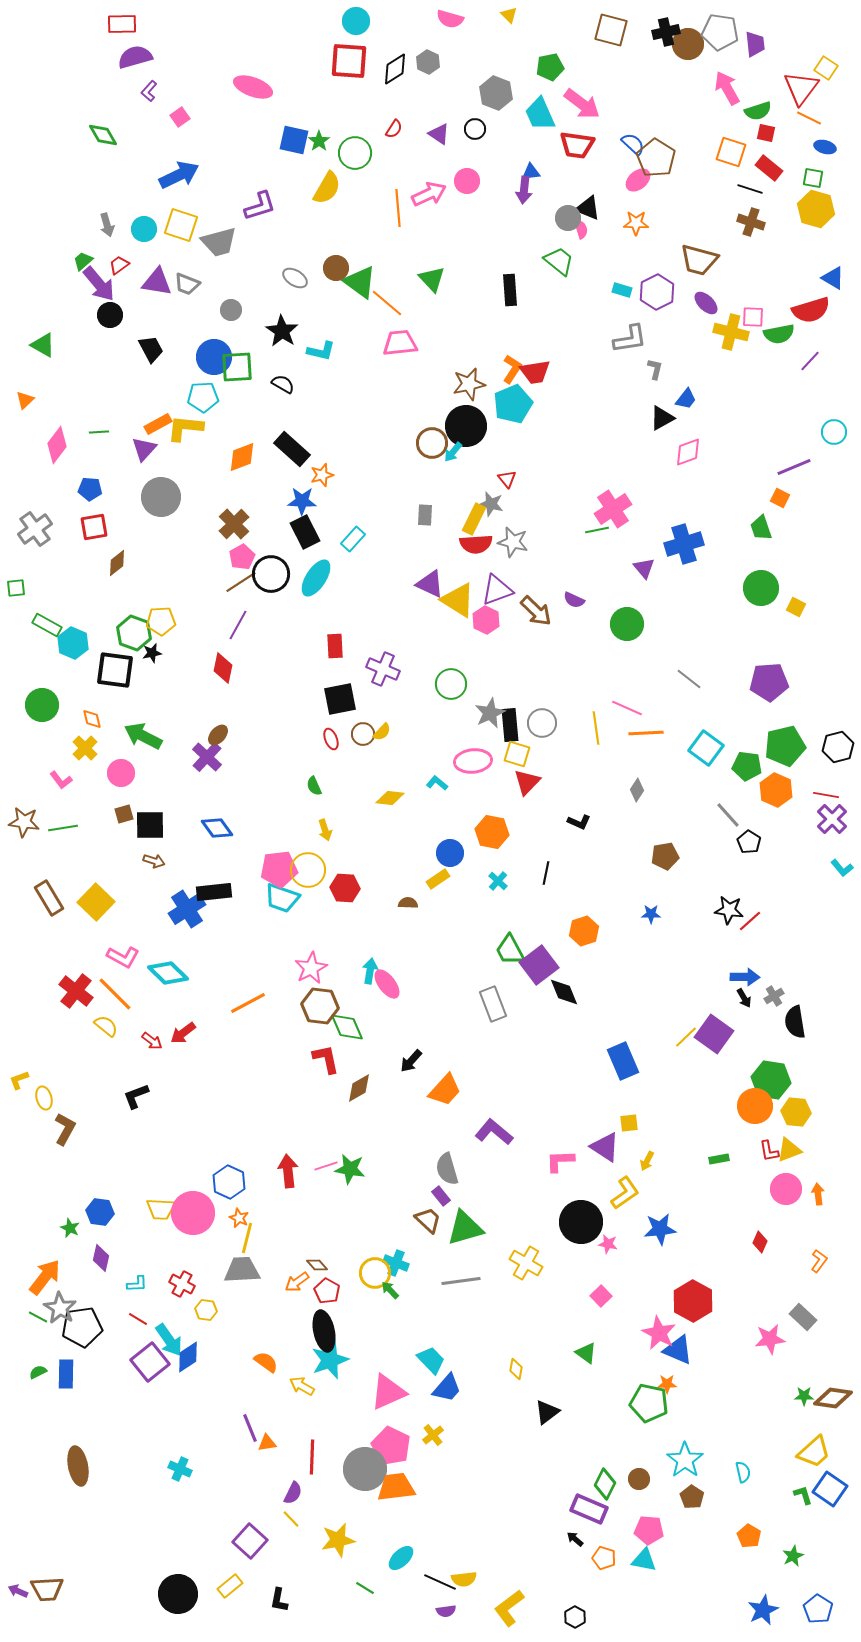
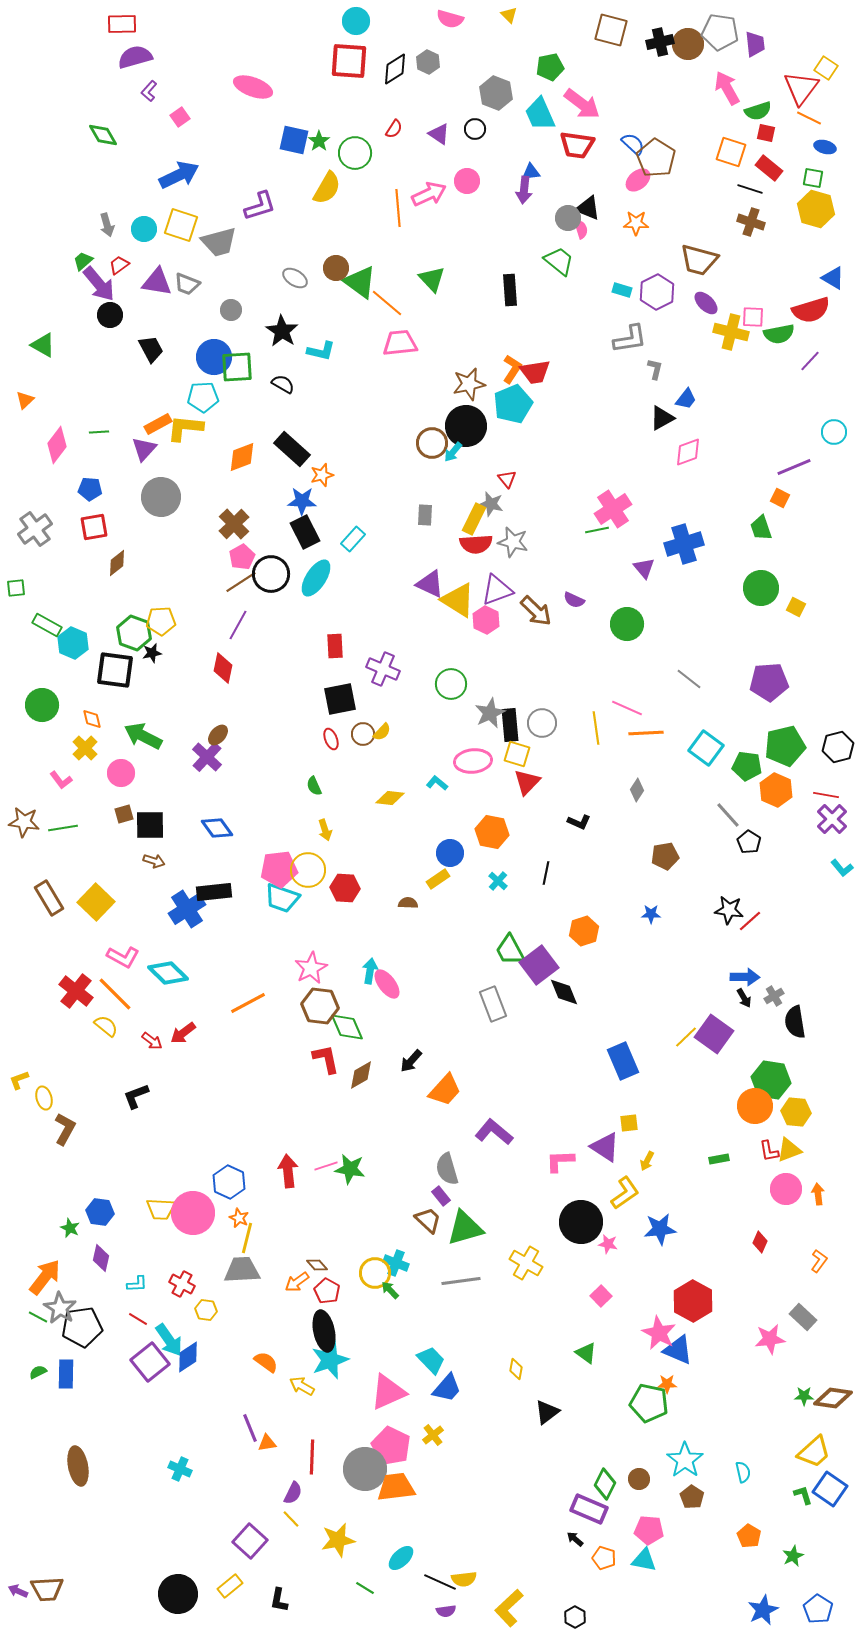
black cross at (666, 32): moved 6 px left, 10 px down
brown diamond at (359, 1088): moved 2 px right, 13 px up
yellow L-shape at (509, 1608): rotated 6 degrees counterclockwise
